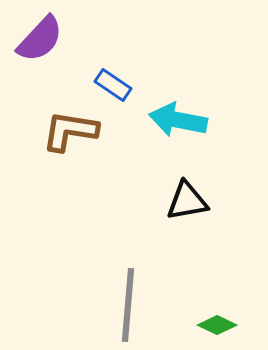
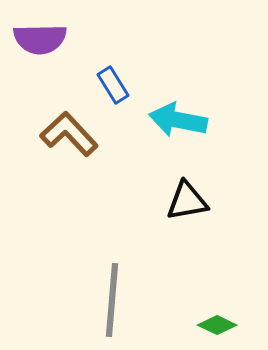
purple semicircle: rotated 46 degrees clockwise
blue rectangle: rotated 24 degrees clockwise
brown L-shape: moved 1 px left, 3 px down; rotated 38 degrees clockwise
gray line: moved 16 px left, 5 px up
